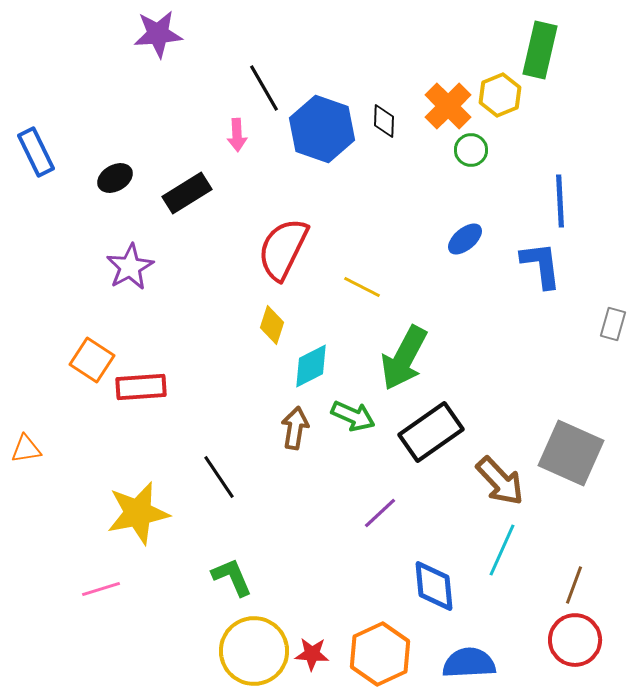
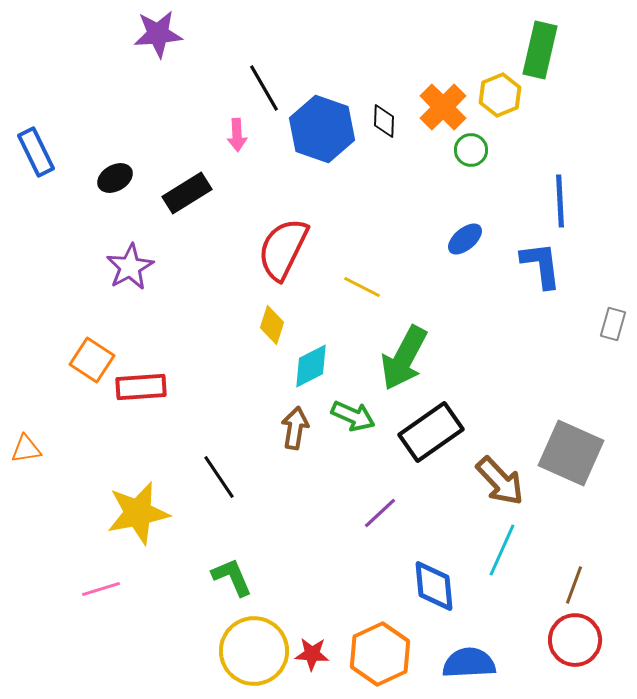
orange cross at (448, 106): moved 5 px left, 1 px down
